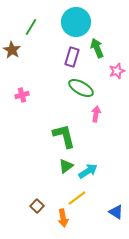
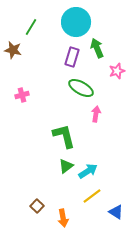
brown star: moved 1 px right; rotated 18 degrees counterclockwise
yellow line: moved 15 px right, 2 px up
